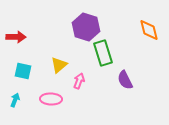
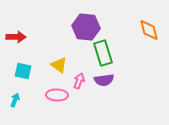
purple hexagon: rotated 12 degrees counterclockwise
yellow triangle: rotated 42 degrees counterclockwise
purple semicircle: moved 21 px left; rotated 72 degrees counterclockwise
pink ellipse: moved 6 px right, 4 px up
